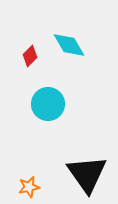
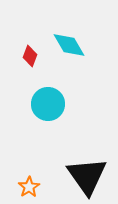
red diamond: rotated 25 degrees counterclockwise
black triangle: moved 2 px down
orange star: rotated 20 degrees counterclockwise
